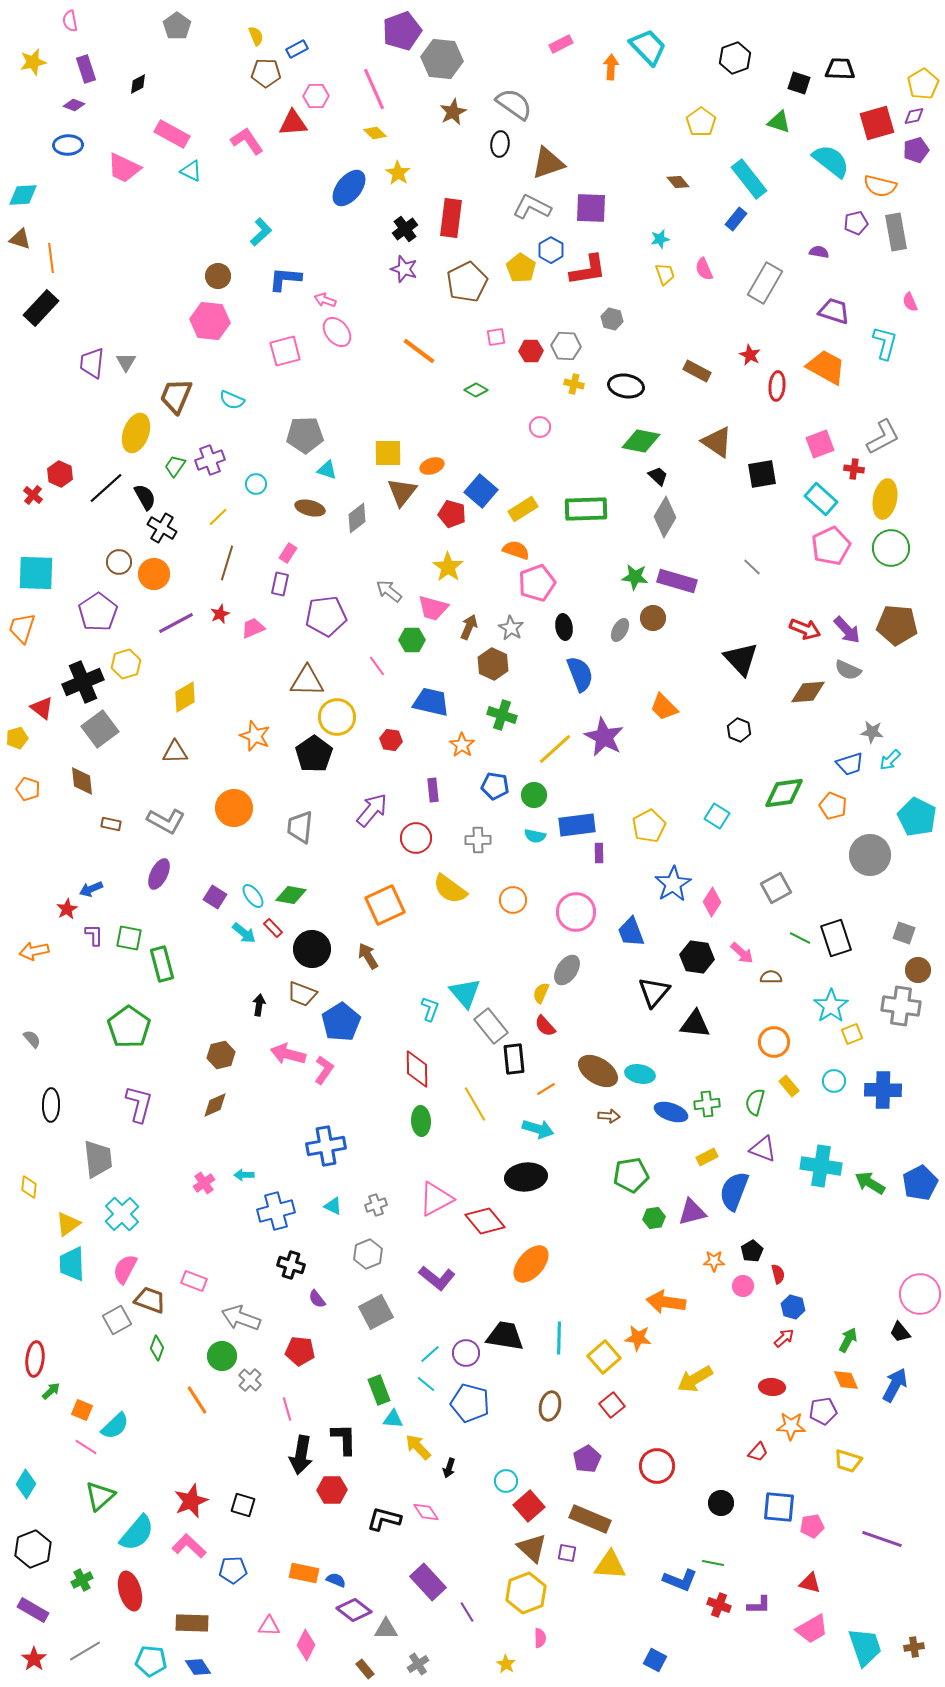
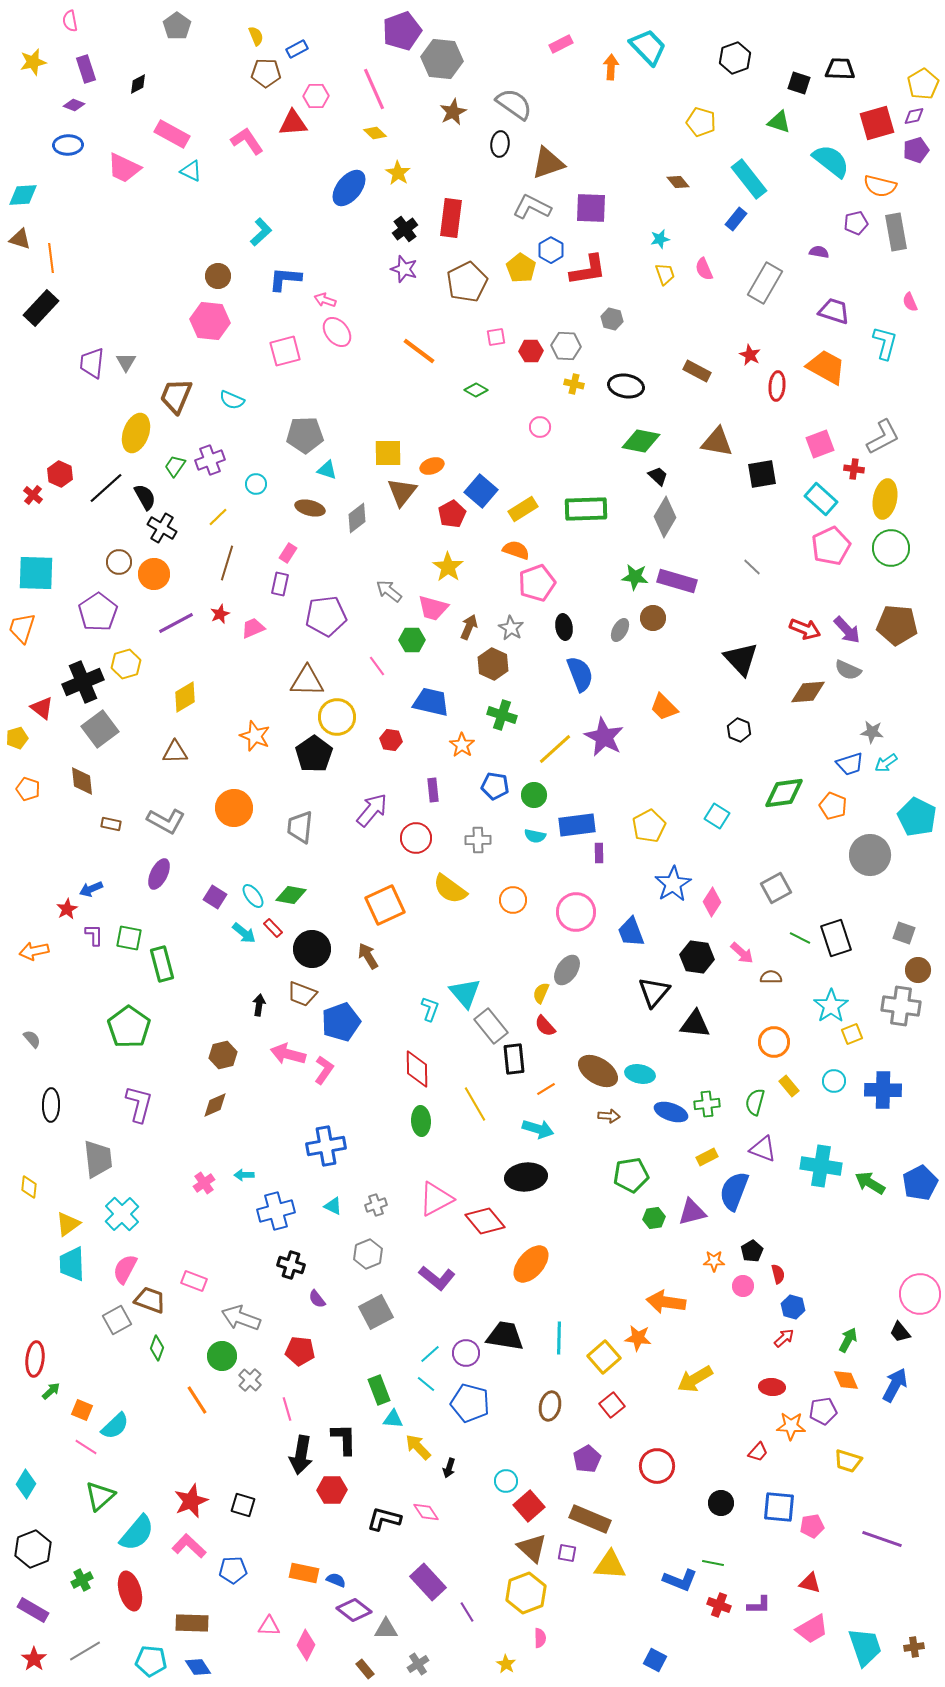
yellow pentagon at (701, 122): rotated 20 degrees counterclockwise
brown triangle at (717, 442): rotated 24 degrees counterclockwise
red pentagon at (452, 514): rotated 28 degrees clockwise
cyan arrow at (890, 760): moved 4 px left, 3 px down; rotated 10 degrees clockwise
blue pentagon at (341, 1022): rotated 12 degrees clockwise
brown hexagon at (221, 1055): moved 2 px right
